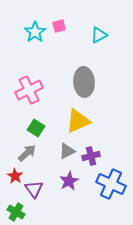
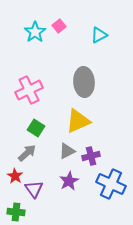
pink square: rotated 24 degrees counterclockwise
green cross: rotated 24 degrees counterclockwise
